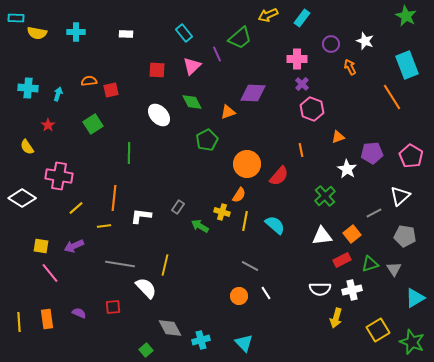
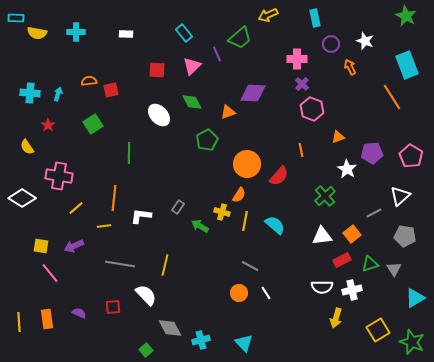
cyan rectangle at (302, 18): moved 13 px right; rotated 48 degrees counterclockwise
cyan cross at (28, 88): moved 2 px right, 5 px down
white semicircle at (146, 288): moved 7 px down
white semicircle at (320, 289): moved 2 px right, 2 px up
orange circle at (239, 296): moved 3 px up
